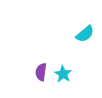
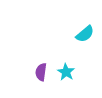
cyan star: moved 3 px right, 2 px up
